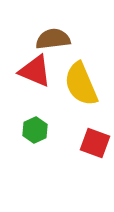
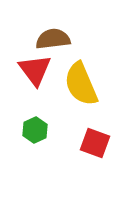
red triangle: moved 1 px up; rotated 30 degrees clockwise
